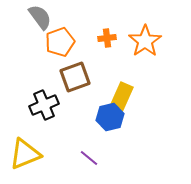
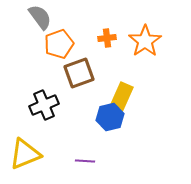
orange pentagon: moved 1 px left, 2 px down
brown square: moved 4 px right, 4 px up
purple line: moved 4 px left, 3 px down; rotated 36 degrees counterclockwise
